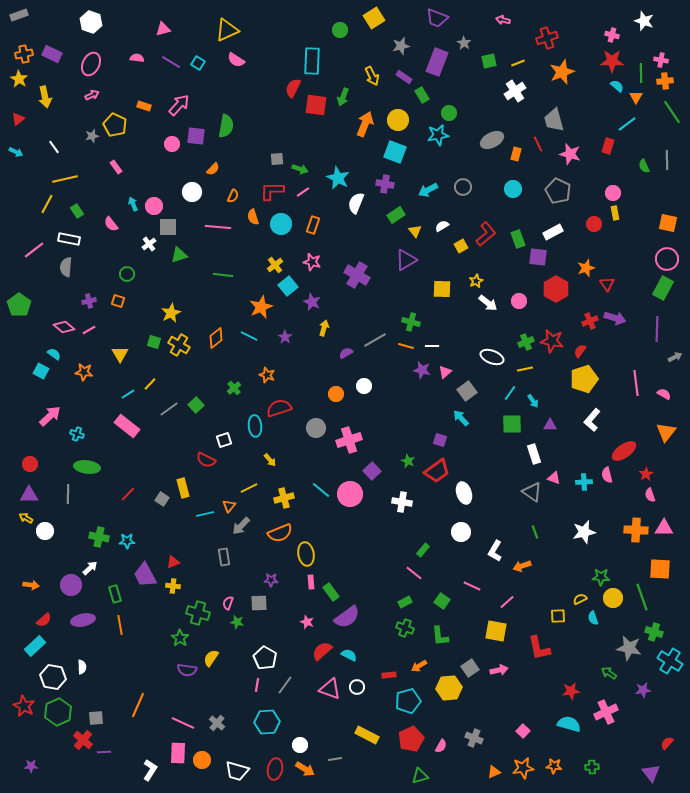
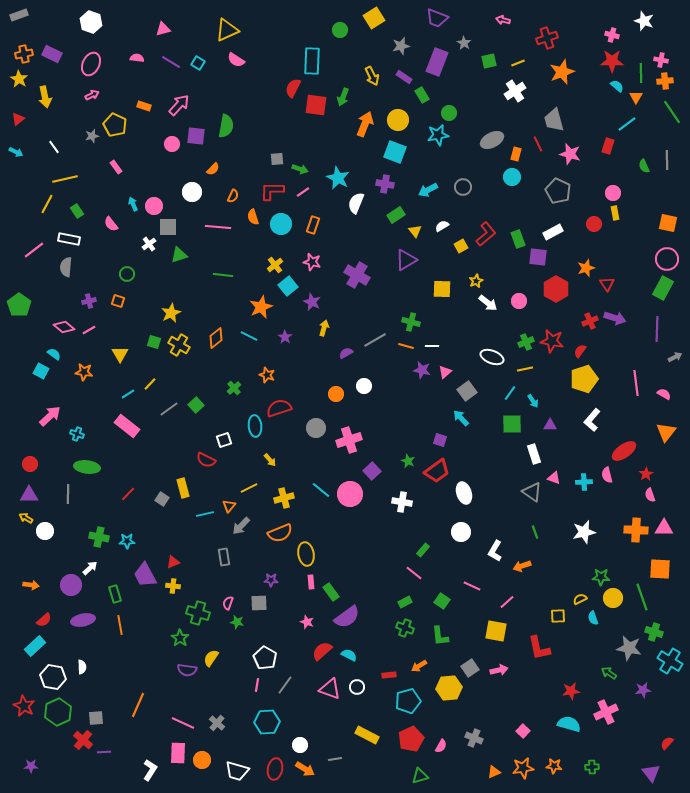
cyan circle at (513, 189): moved 1 px left, 12 px up
